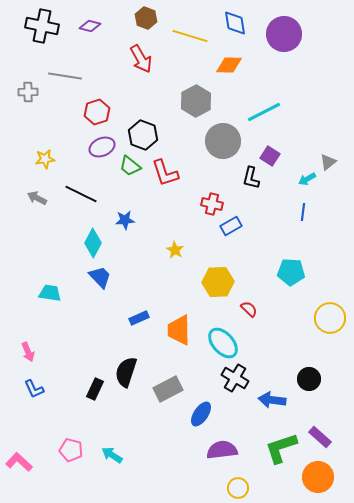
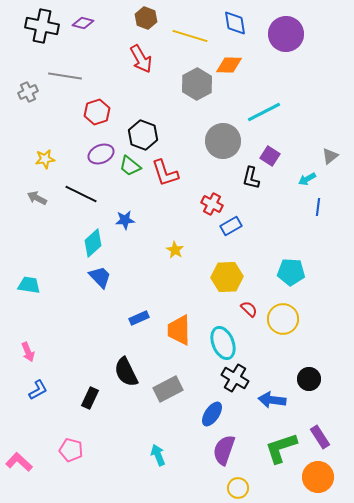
purple diamond at (90, 26): moved 7 px left, 3 px up
purple circle at (284, 34): moved 2 px right
gray cross at (28, 92): rotated 24 degrees counterclockwise
gray hexagon at (196, 101): moved 1 px right, 17 px up
purple ellipse at (102, 147): moved 1 px left, 7 px down
gray triangle at (328, 162): moved 2 px right, 6 px up
red cross at (212, 204): rotated 15 degrees clockwise
blue line at (303, 212): moved 15 px right, 5 px up
cyan diamond at (93, 243): rotated 20 degrees clockwise
yellow hexagon at (218, 282): moved 9 px right, 5 px up
cyan trapezoid at (50, 293): moved 21 px left, 8 px up
yellow circle at (330, 318): moved 47 px left, 1 px down
cyan ellipse at (223, 343): rotated 20 degrees clockwise
black semicircle at (126, 372): rotated 44 degrees counterclockwise
blue L-shape at (34, 389): moved 4 px right, 1 px down; rotated 95 degrees counterclockwise
black rectangle at (95, 389): moved 5 px left, 9 px down
blue ellipse at (201, 414): moved 11 px right
purple rectangle at (320, 437): rotated 15 degrees clockwise
purple semicircle at (222, 450): moved 2 px right; rotated 64 degrees counterclockwise
cyan arrow at (112, 455): moved 46 px right; rotated 35 degrees clockwise
